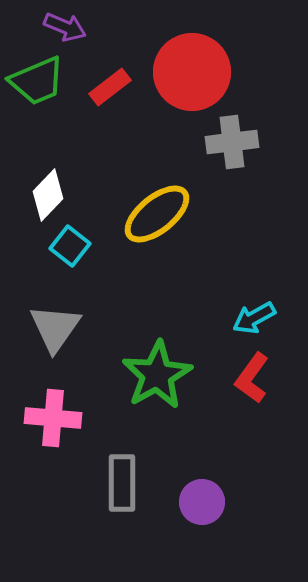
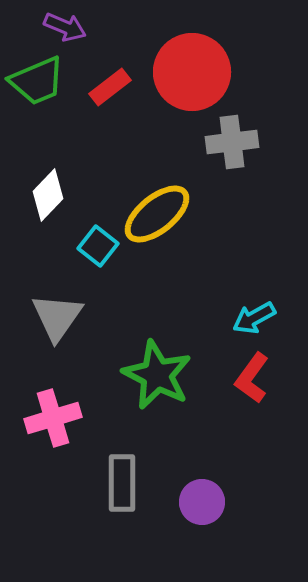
cyan square: moved 28 px right
gray triangle: moved 2 px right, 11 px up
green star: rotated 16 degrees counterclockwise
pink cross: rotated 22 degrees counterclockwise
